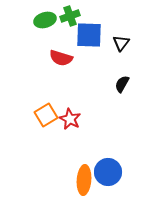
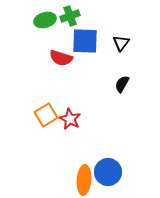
blue square: moved 4 px left, 6 px down
